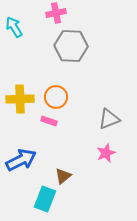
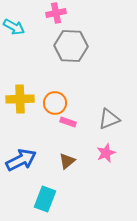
cyan arrow: rotated 150 degrees clockwise
orange circle: moved 1 px left, 6 px down
pink rectangle: moved 19 px right, 1 px down
brown triangle: moved 4 px right, 15 px up
